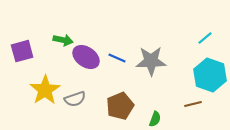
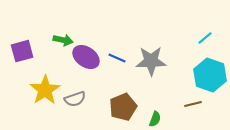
brown pentagon: moved 3 px right, 1 px down
